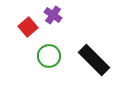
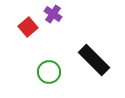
purple cross: moved 1 px up
green circle: moved 16 px down
